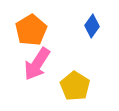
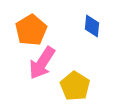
blue diamond: rotated 30 degrees counterclockwise
pink arrow: moved 5 px right, 1 px up
